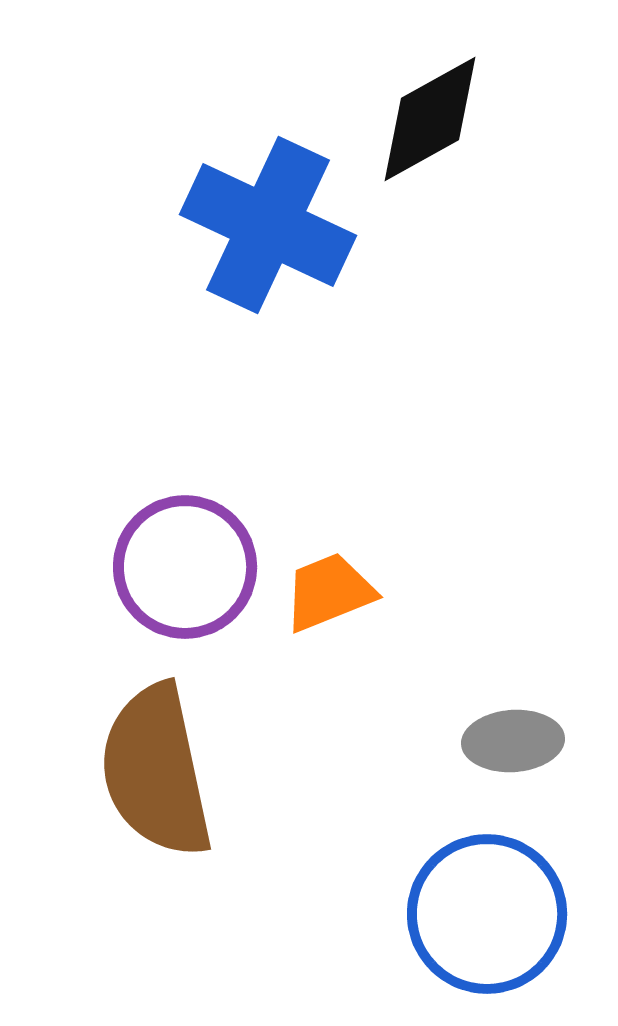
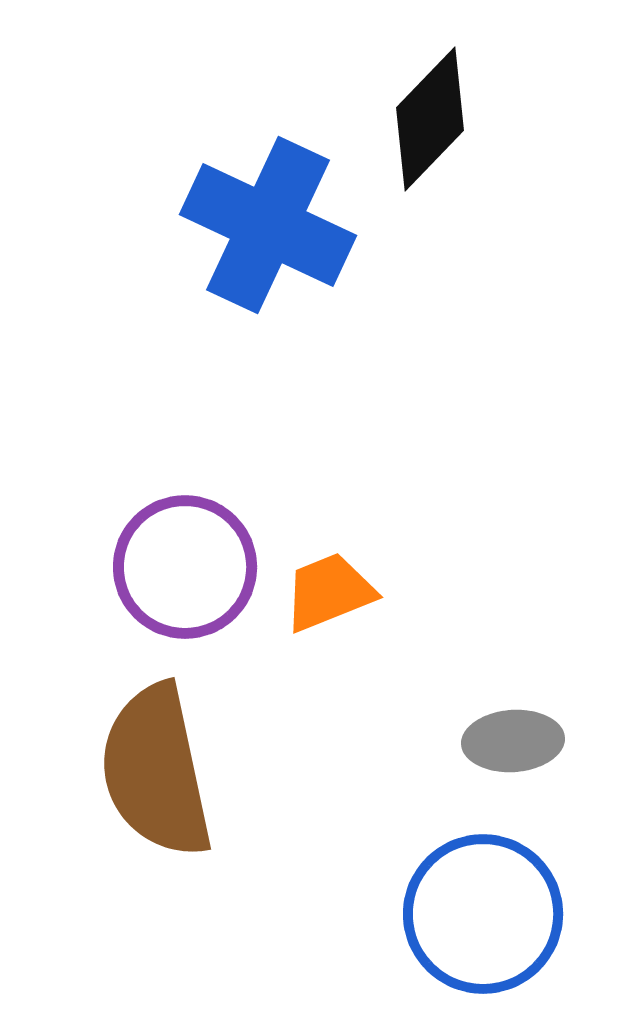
black diamond: rotated 17 degrees counterclockwise
blue circle: moved 4 px left
